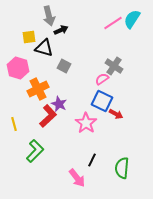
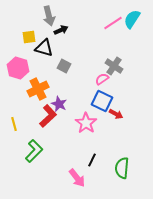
green L-shape: moved 1 px left
